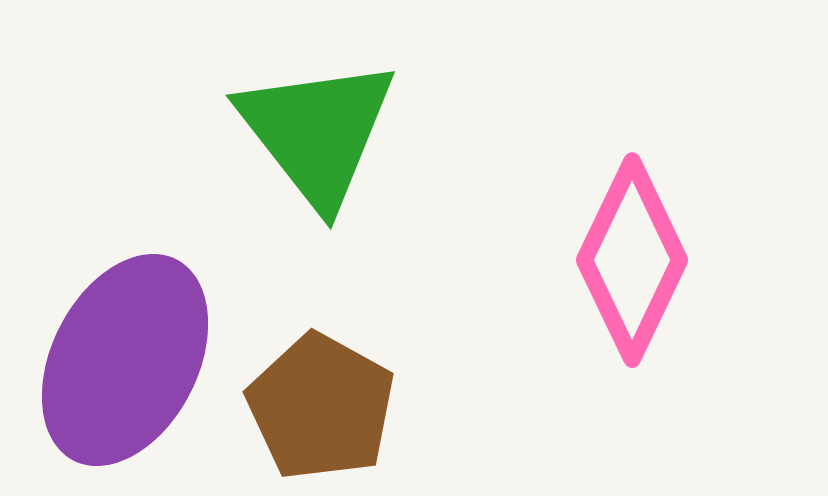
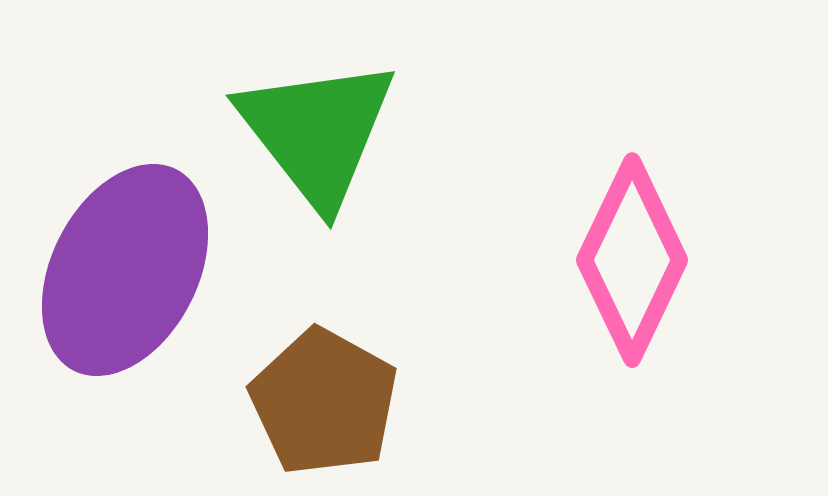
purple ellipse: moved 90 px up
brown pentagon: moved 3 px right, 5 px up
